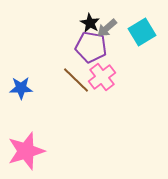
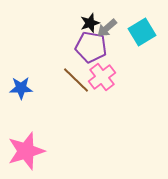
black star: rotated 24 degrees clockwise
